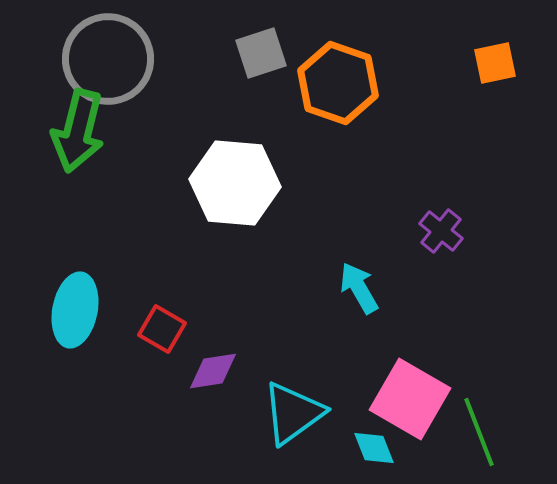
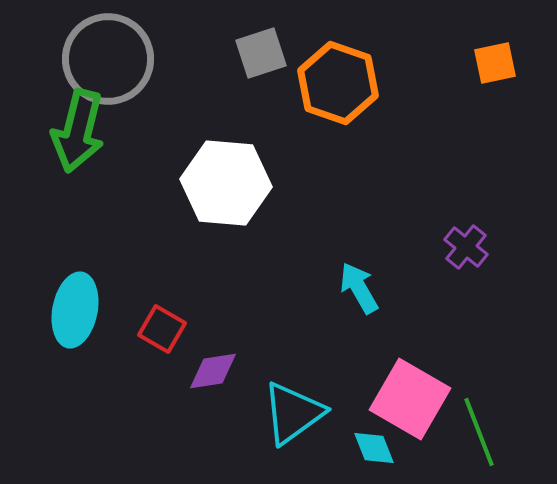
white hexagon: moved 9 px left
purple cross: moved 25 px right, 16 px down
